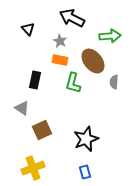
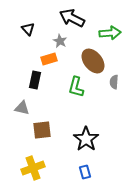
green arrow: moved 3 px up
orange rectangle: moved 11 px left, 1 px up; rotated 28 degrees counterclockwise
green L-shape: moved 3 px right, 4 px down
gray triangle: rotated 21 degrees counterclockwise
brown square: rotated 18 degrees clockwise
black star: rotated 15 degrees counterclockwise
